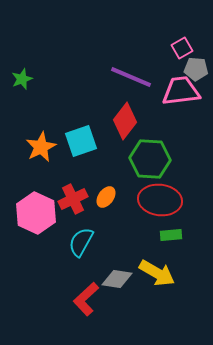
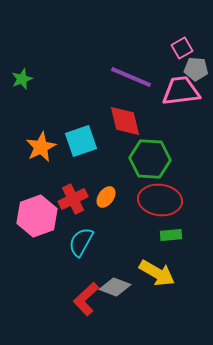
red diamond: rotated 51 degrees counterclockwise
pink hexagon: moved 1 px right, 3 px down; rotated 15 degrees clockwise
gray diamond: moved 2 px left, 8 px down; rotated 12 degrees clockwise
